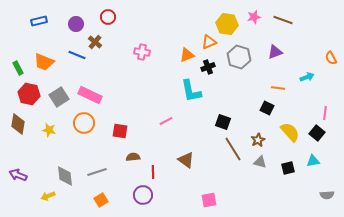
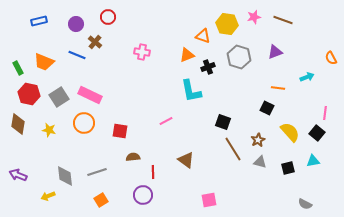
orange triangle at (209, 42): moved 6 px left, 6 px up; rotated 42 degrees clockwise
gray semicircle at (327, 195): moved 22 px left, 9 px down; rotated 32 degrees clockwise
